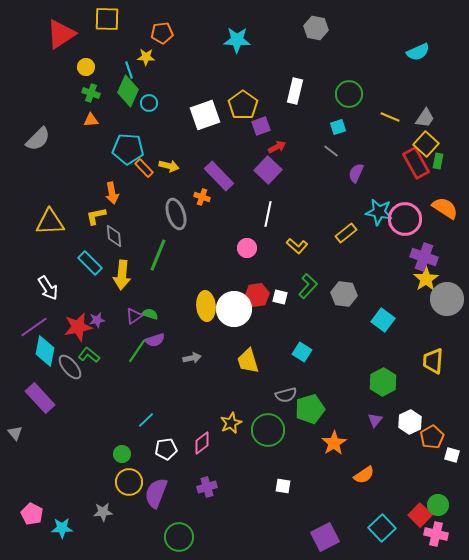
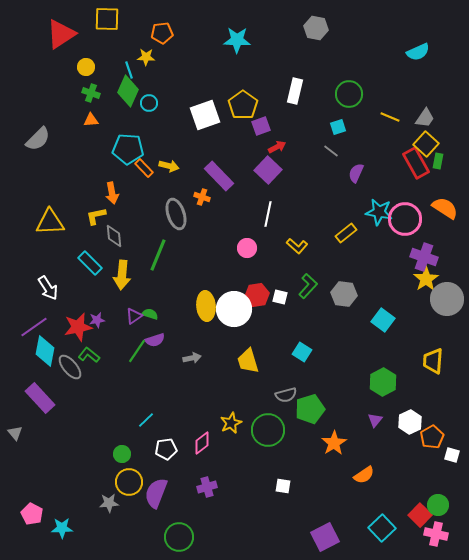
gray star at (103, 512): moved 6 px right, 9 px up
